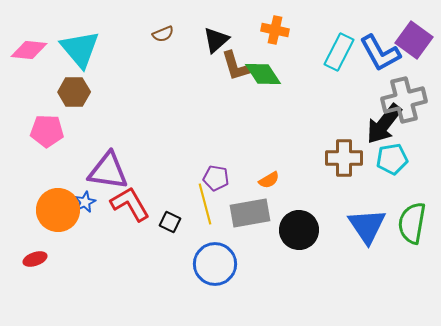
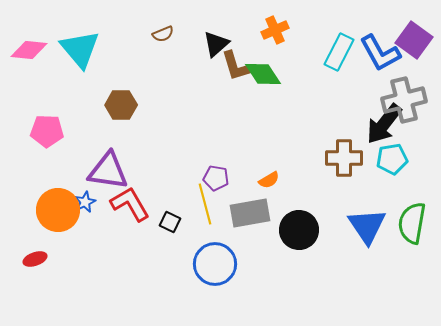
orange cross: rotated 36 degrees counterclockwise
black triangle: moved 4 px down
brown hexagon: moved 47 px right, 13 px down
